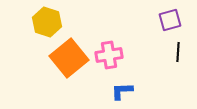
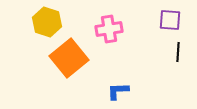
purple square: rotated 20 degrees clockwise
pink cross: moved 26 px up
blue L-shape: moved 4 px left
